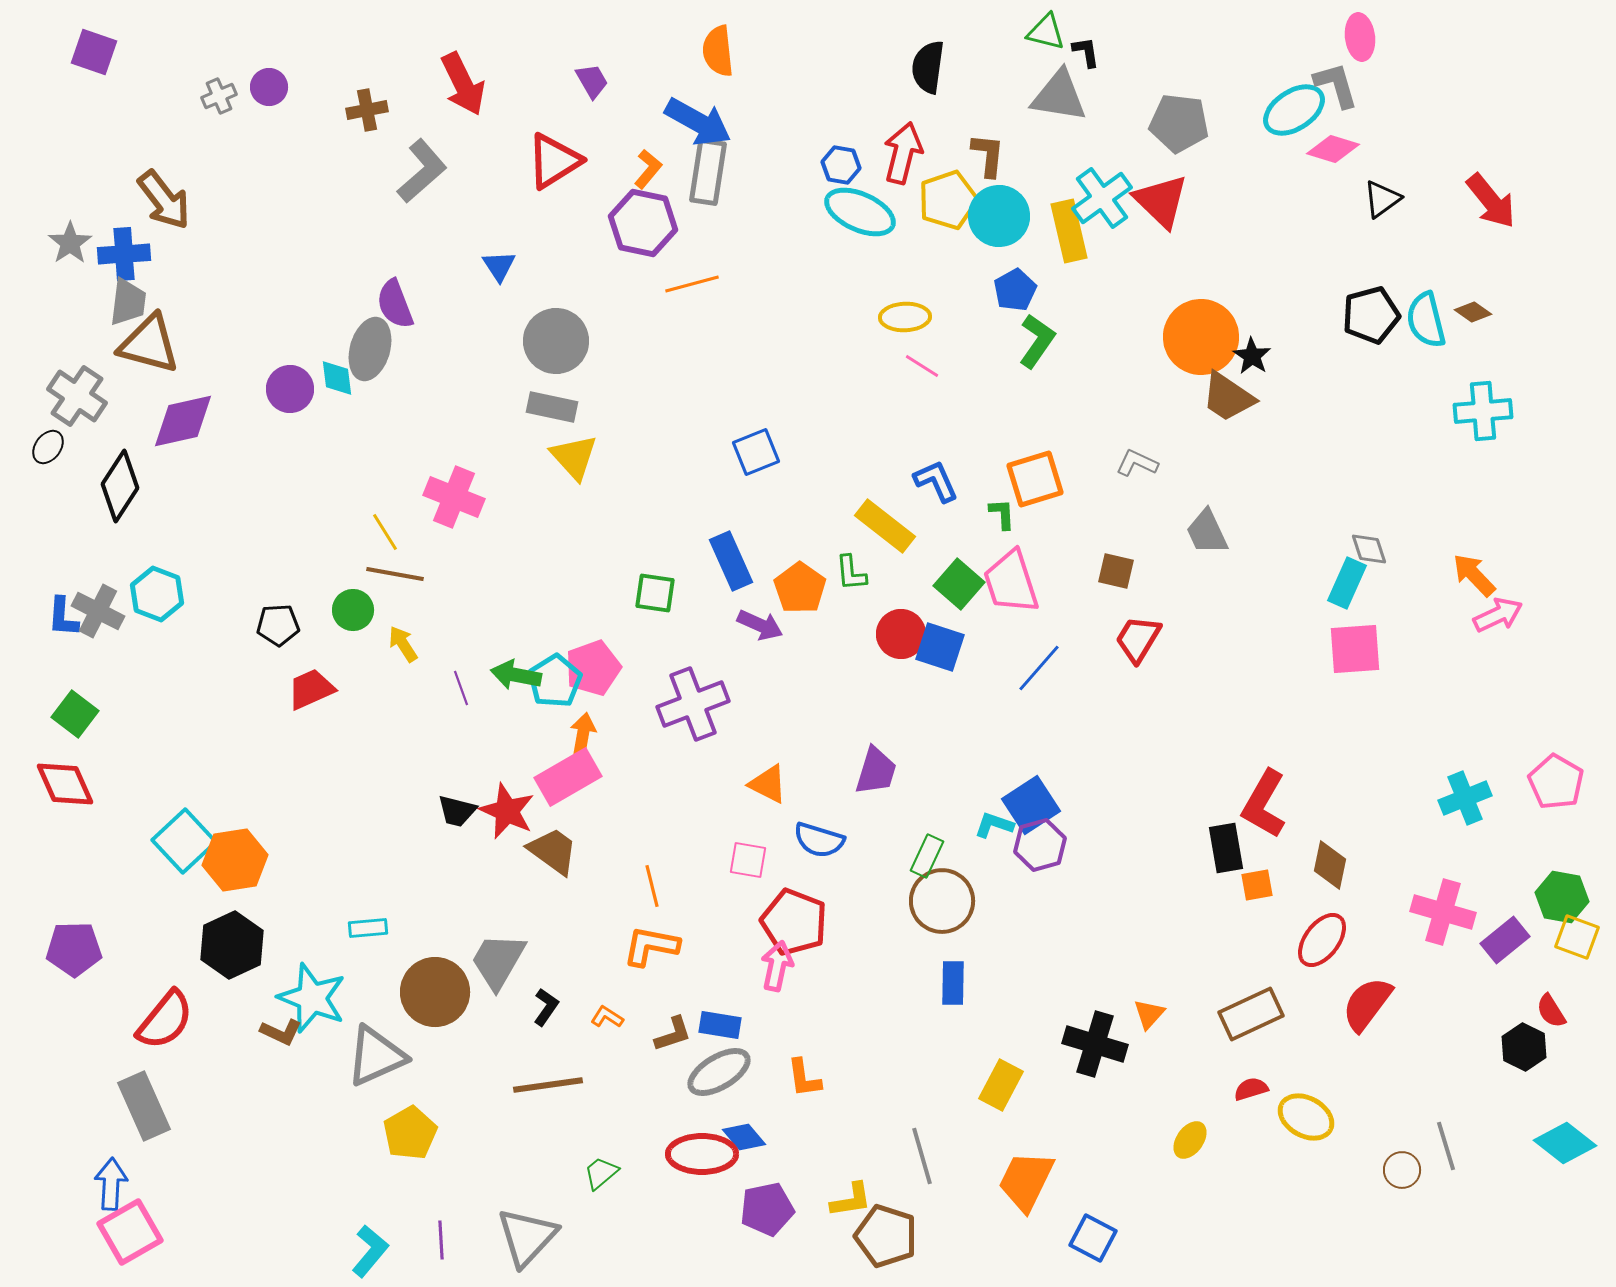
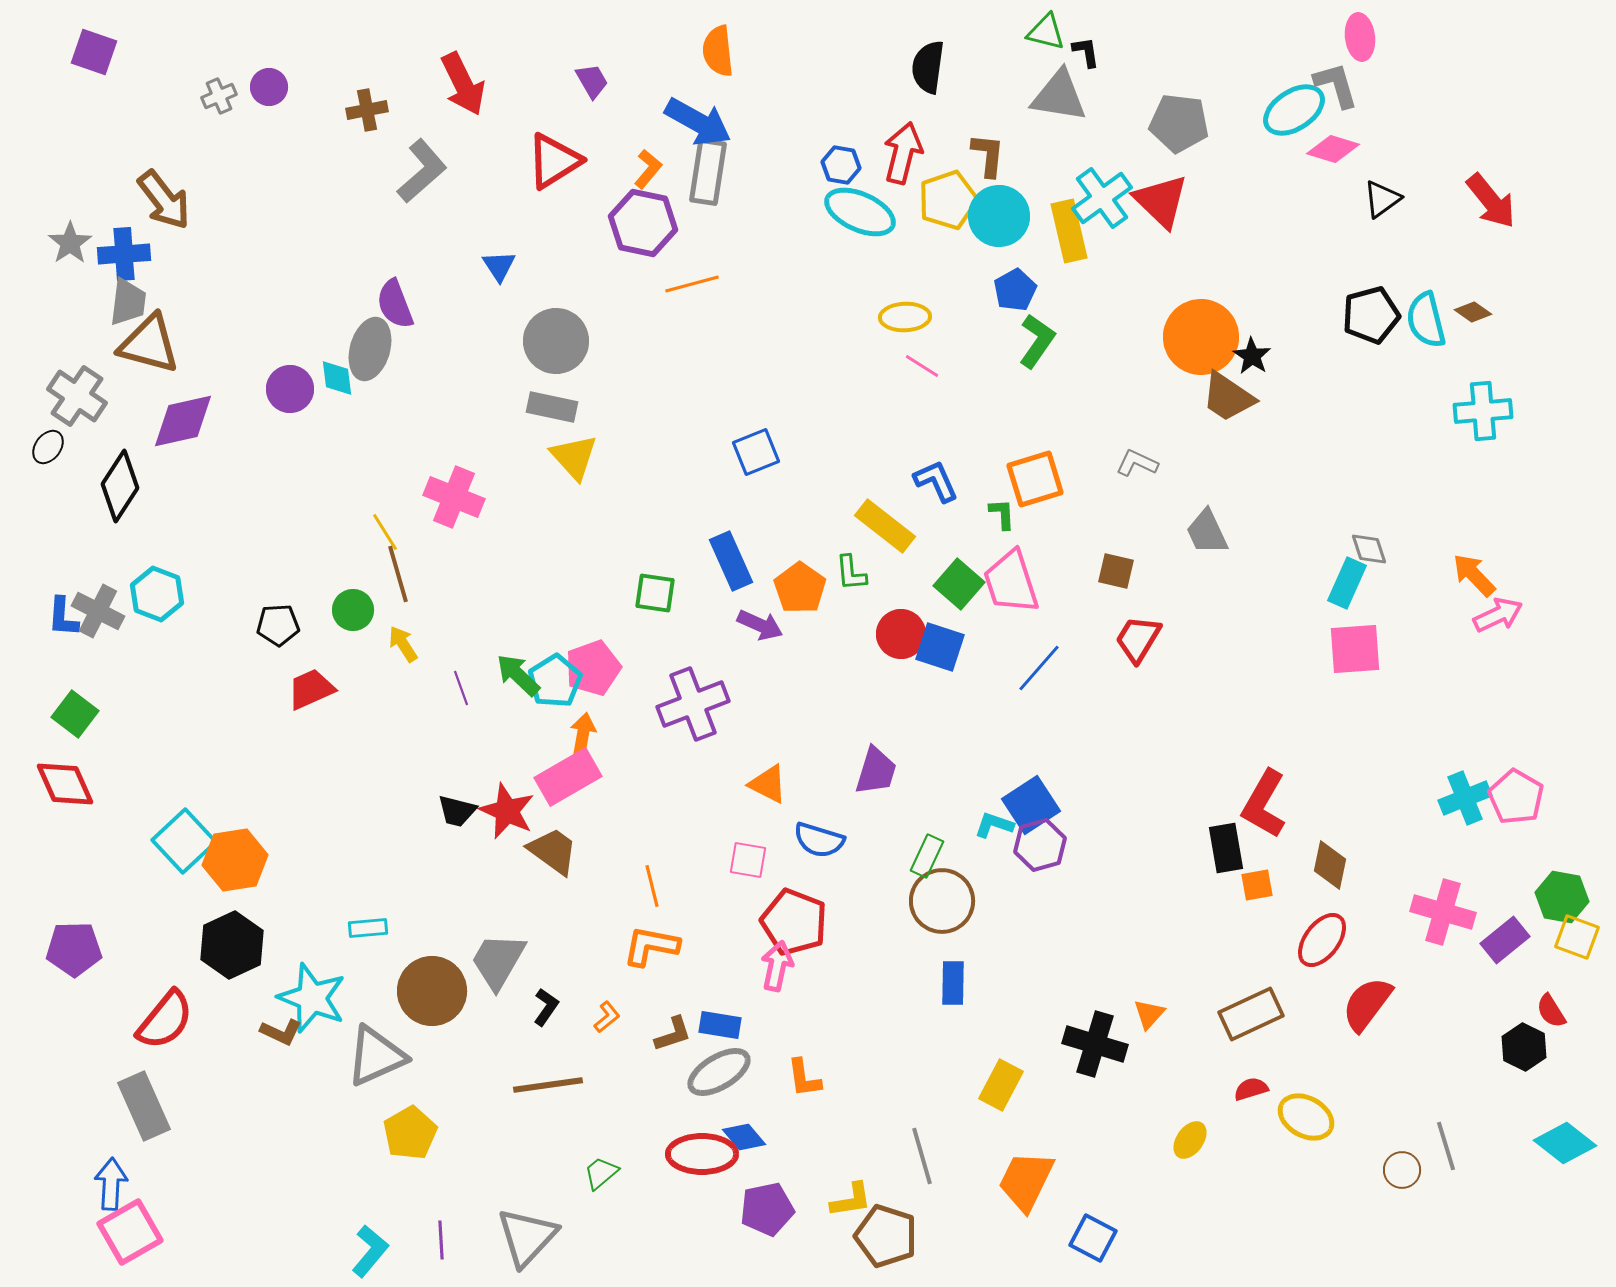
brown line at (395, 574): moved 3 px right; rotated 64 degrees clockwise
green arrow at (516, 675): moved 2 px right; rotated 33 degrees clockwise
pink pentagon at (1556, 782): moved 40 px left, 15 px down
brown circle at (435, 992): moved 3 px left, 1 px up
orange L-shape at (607, 1017): rotated 108 degrees clockwise
